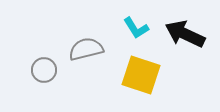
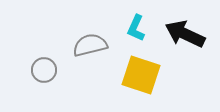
cyan L-shape: rotated 56 degrees clockwise
gray semicircle: moved 4 px right, 4 px up
